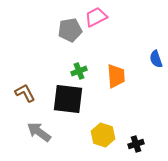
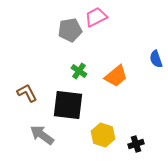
green cross: rotated 35 degrees counterclockwise
orange trapezoid: rotated 55 degrees clockwise
brown L-shape: moved 2 px right
black square: moved 6 px down
gray arrow: moved 3 px right, 3 px down
